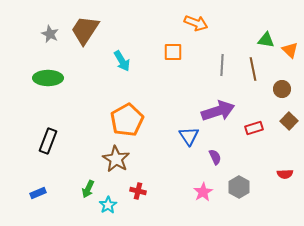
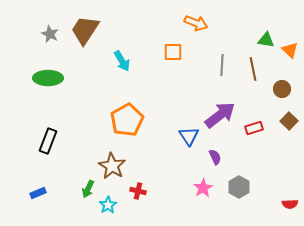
purple arrow: moved 2 px right, 4 px down; rotated 20 degrees counterclockwise
brown star: moved 4 px left, 7 px down
red semicircle: moved 5 px right, 30 px down
pink star: moved 4 px up
